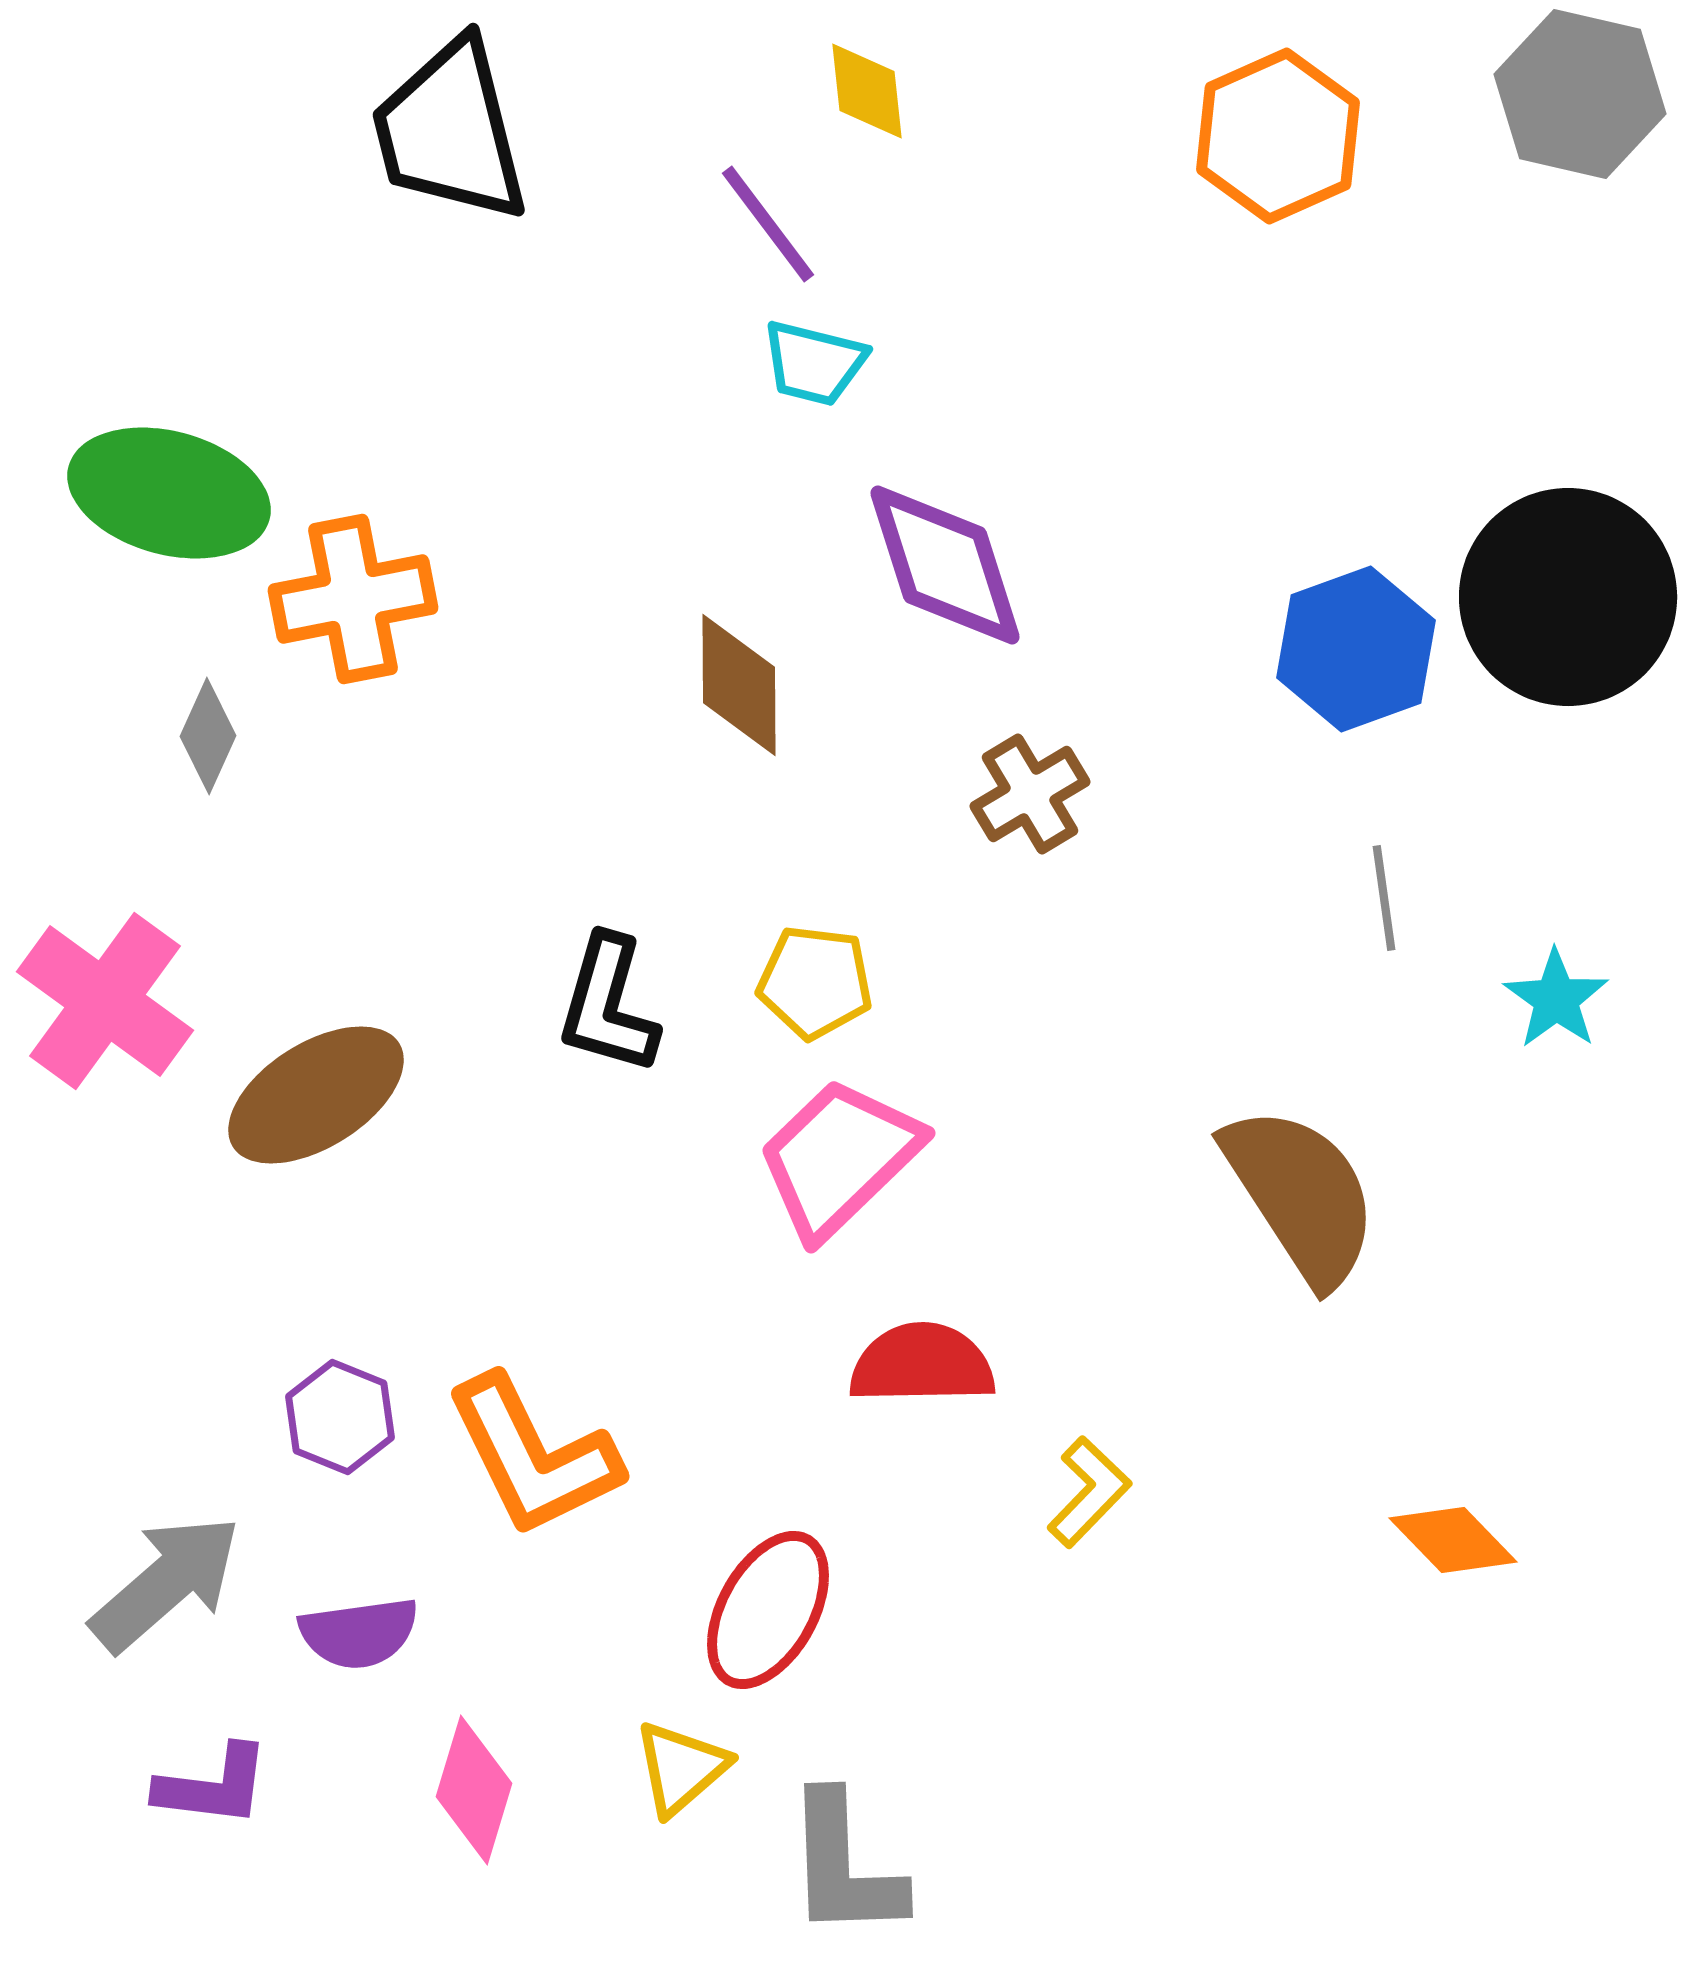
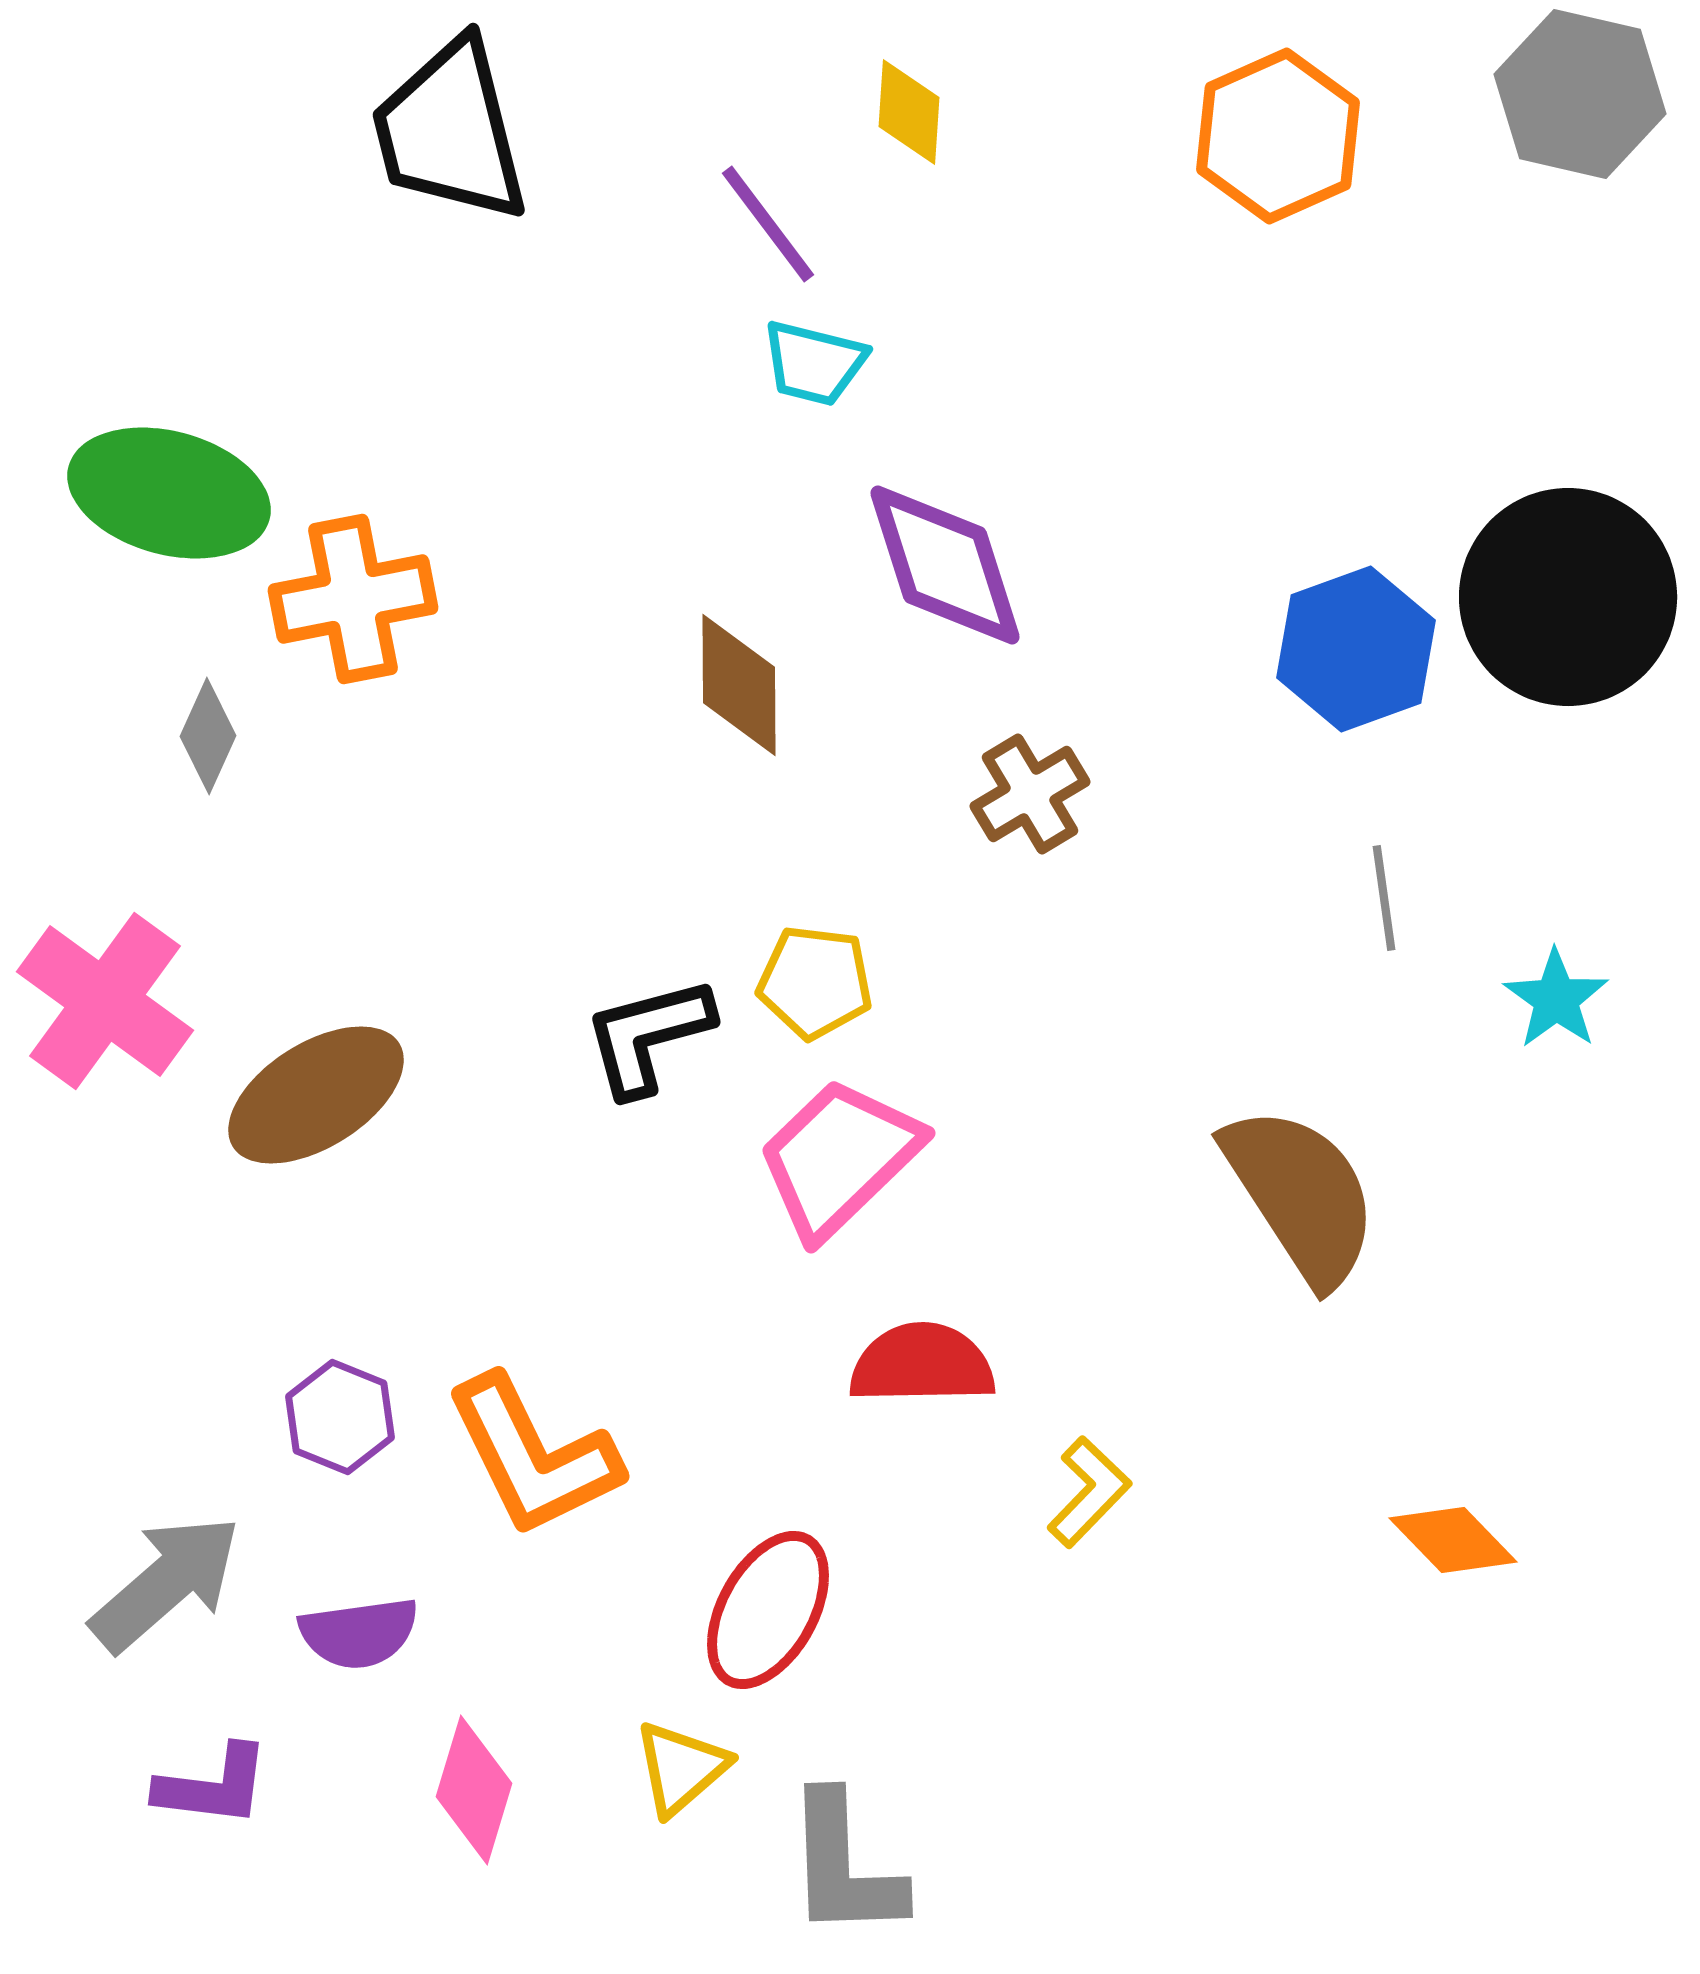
yellow diamond: moved 42 px right, 21 px down; rotated 10 degrees clockwise
black L-shape: moved 40 px right, 31 px down; rotated 59 degrees clockwise
